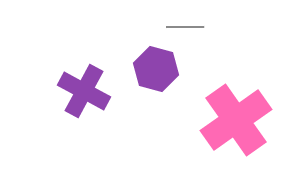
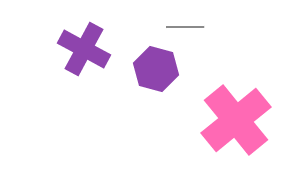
purple cross: moved 42 px up
pink cross: rotated 4 degrees counterclockwise
